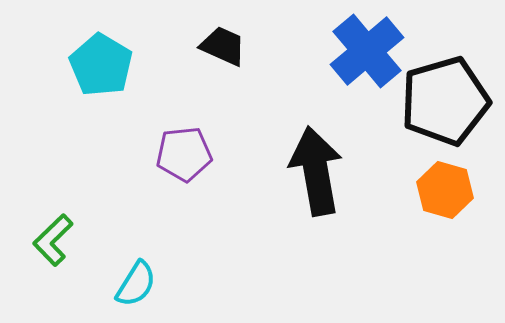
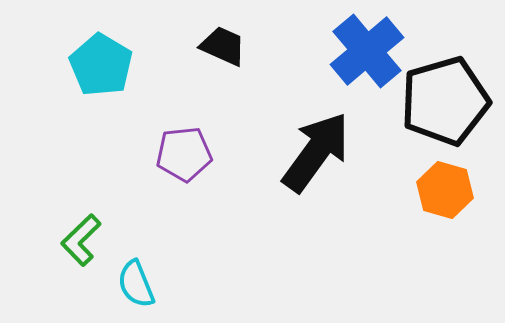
black arrow: moved 19 px up; rotated 46 degrees clockwise
green L-shape: moved 28 px right
cyan semicircle: rotated 126 degrees clockwise
